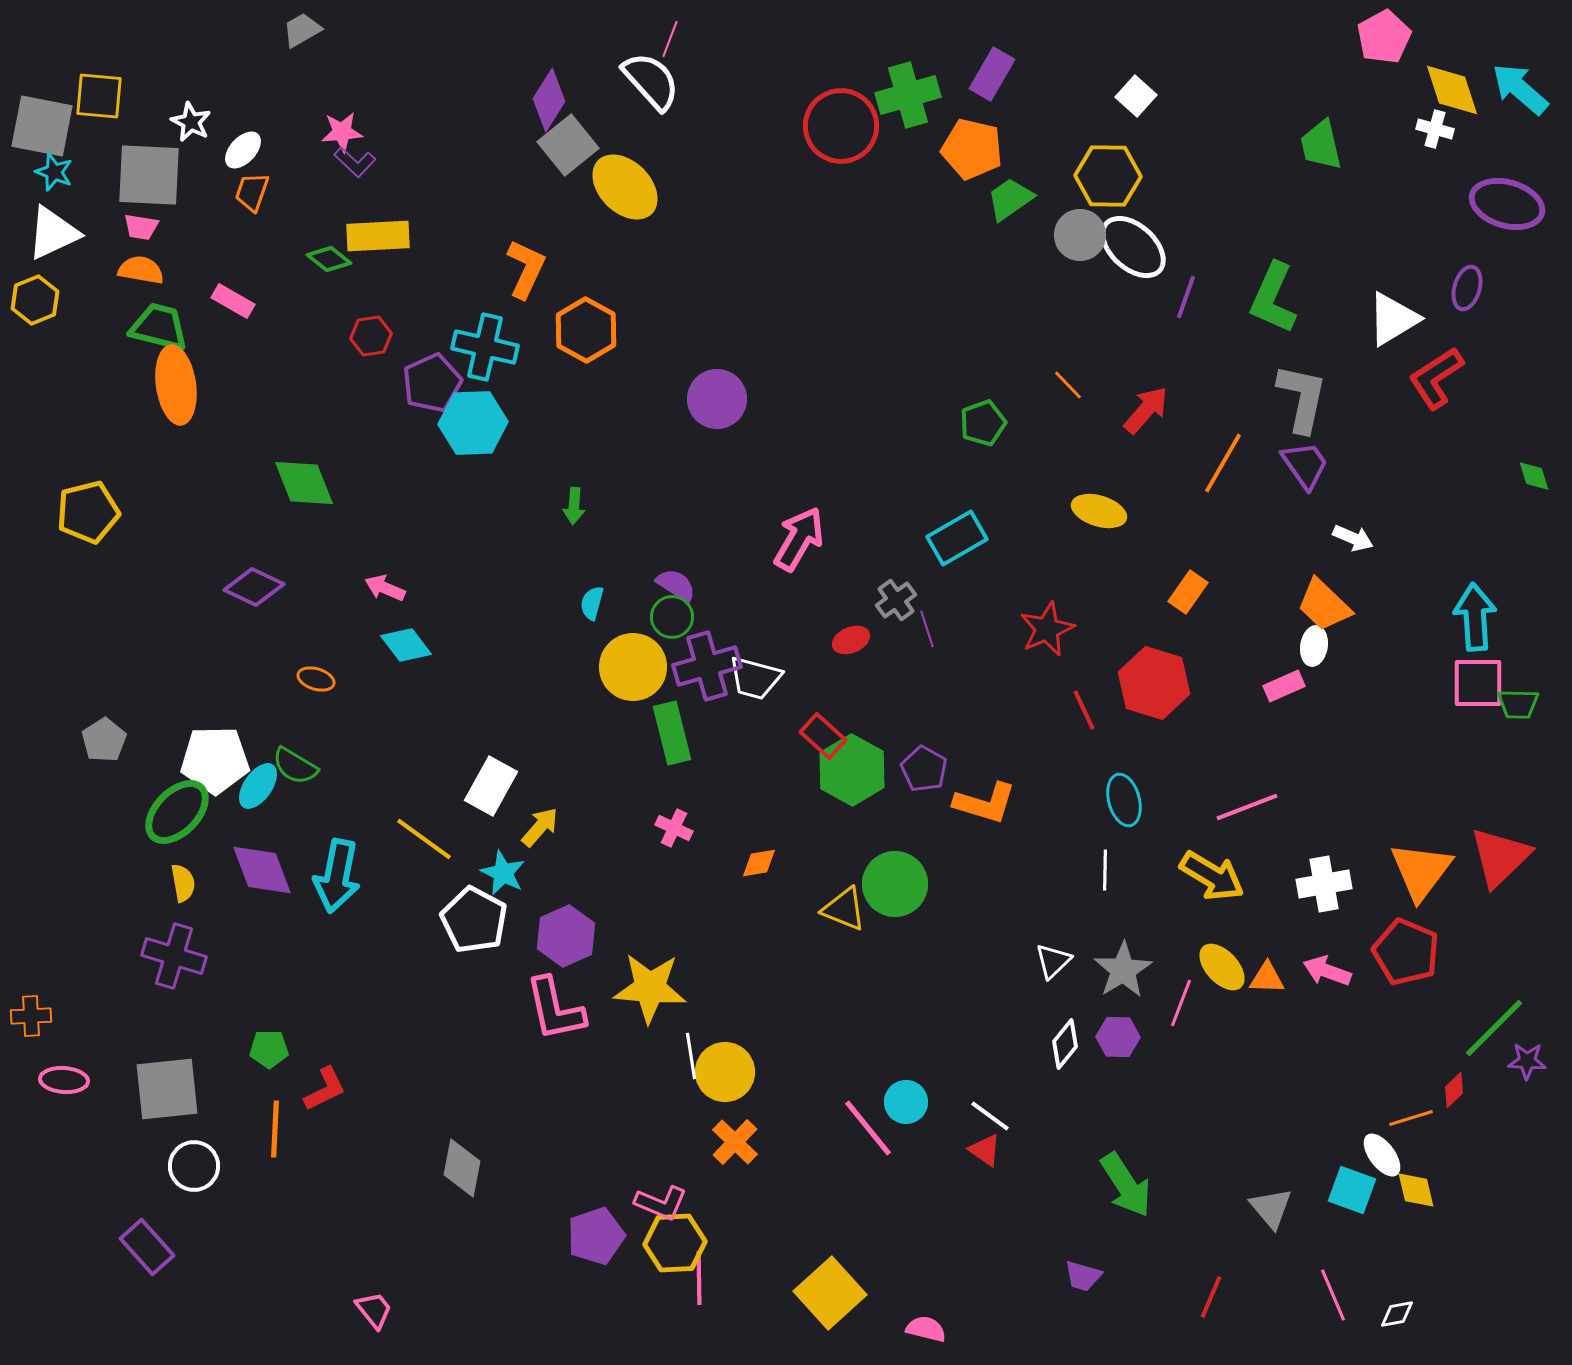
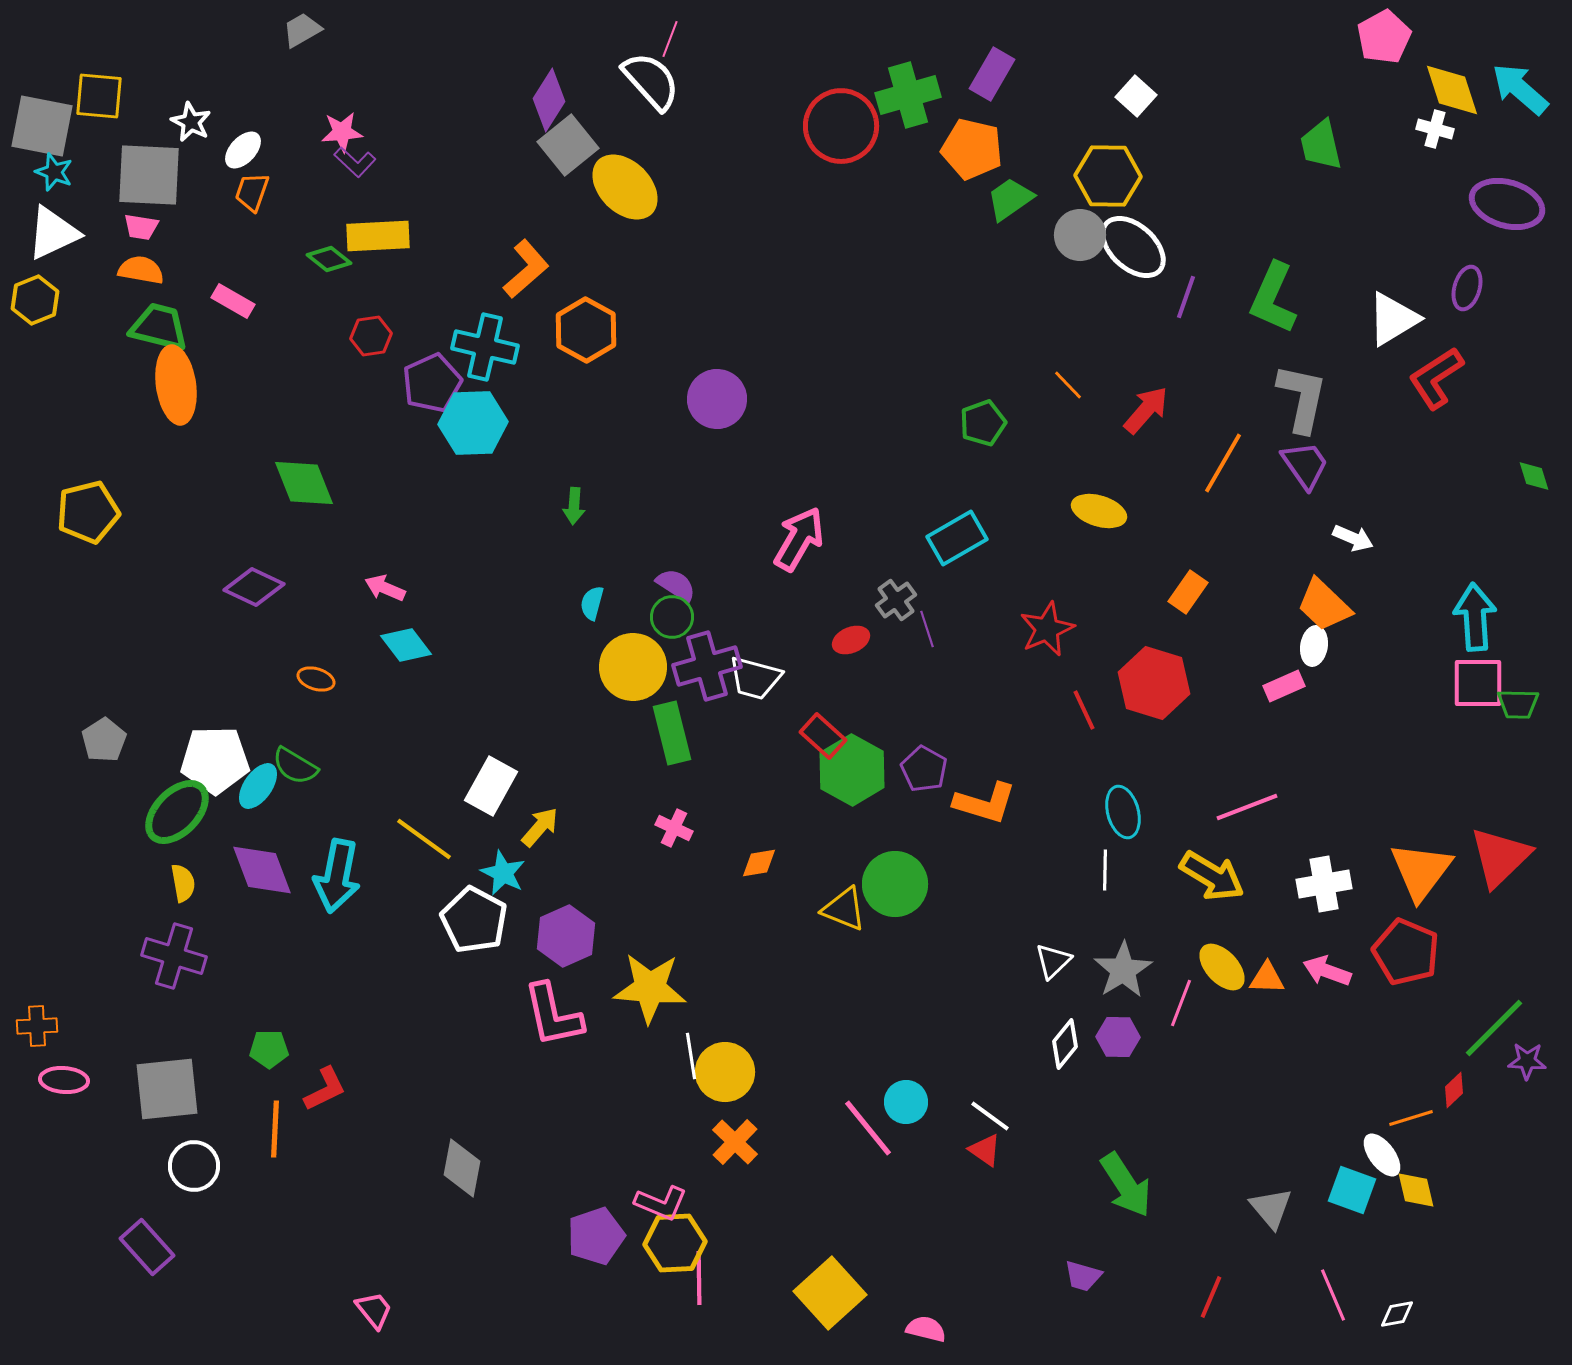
orange L-shape at (526, 269): rotated 24 degrees clockwise
cyan ellipse at (1124, 800): moved 1 px left, 12 px down
pink L-shape at (555, 1009): moved 2 px left, 6 px down
orange cross at (31, 1016): moved 6 px right, 10 px down
